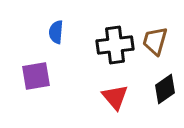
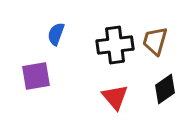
blue semicircle: moved 2 px down; rotated 15 degrees clockwise
